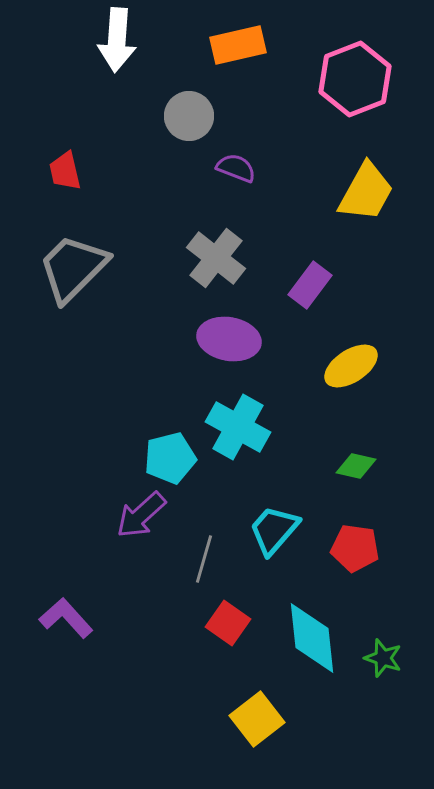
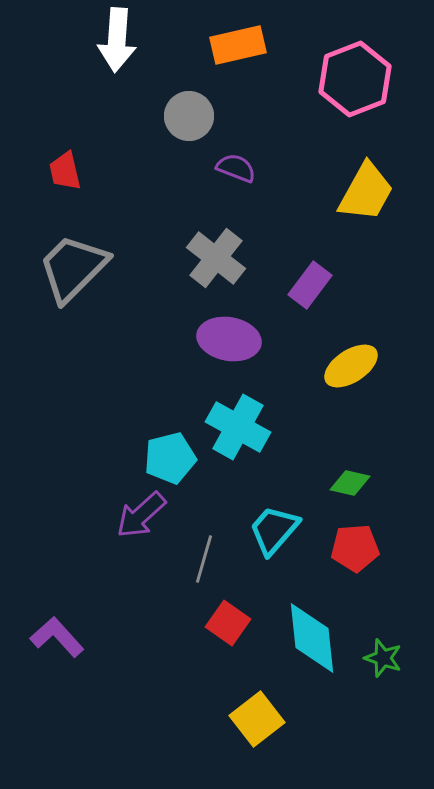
green diamond: moved 6 px left, 17 px down
red pentagon: rotated 12 degrees counterclockwise
purple L-shape: moved 9 px left, 19 px down
